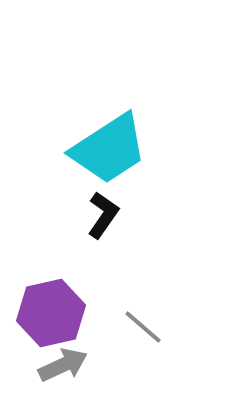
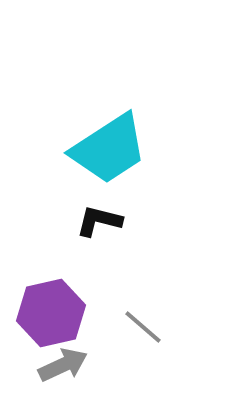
black L-shape: moved 4 px left, 6 px down; rotated 111 degrees counterclockwise
